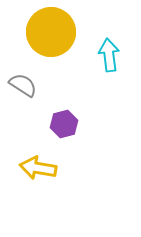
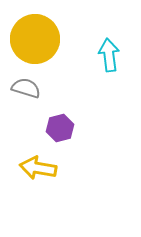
yellow circle: moved 16 px left, 7 px down
gray semicircle: moved 3 px right, 3 px down; rotated 16 degrees counterclockwise
purple hexagon: moved 4 px left, 4 px down
